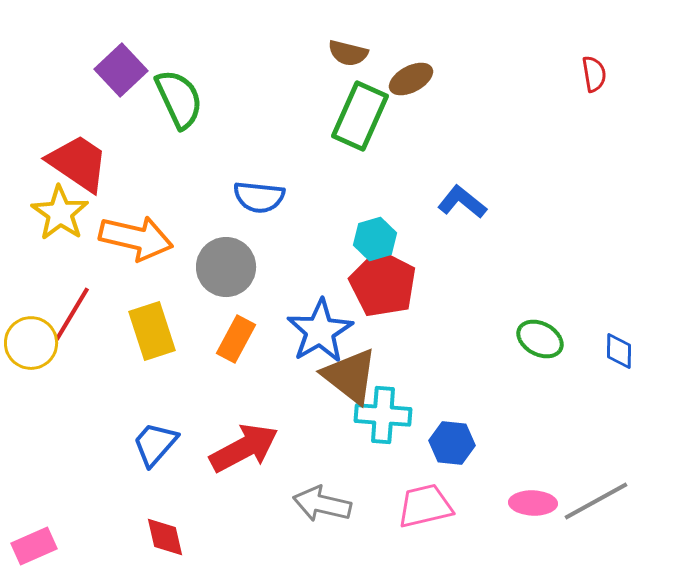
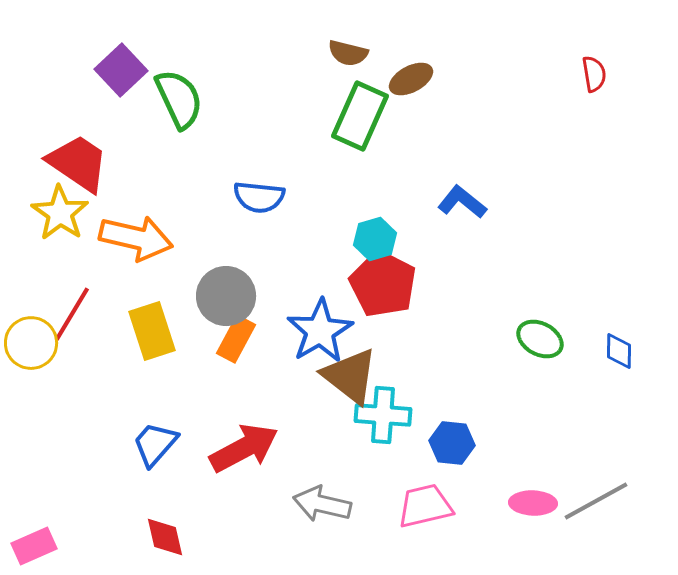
gray circle: moved 29 px down
